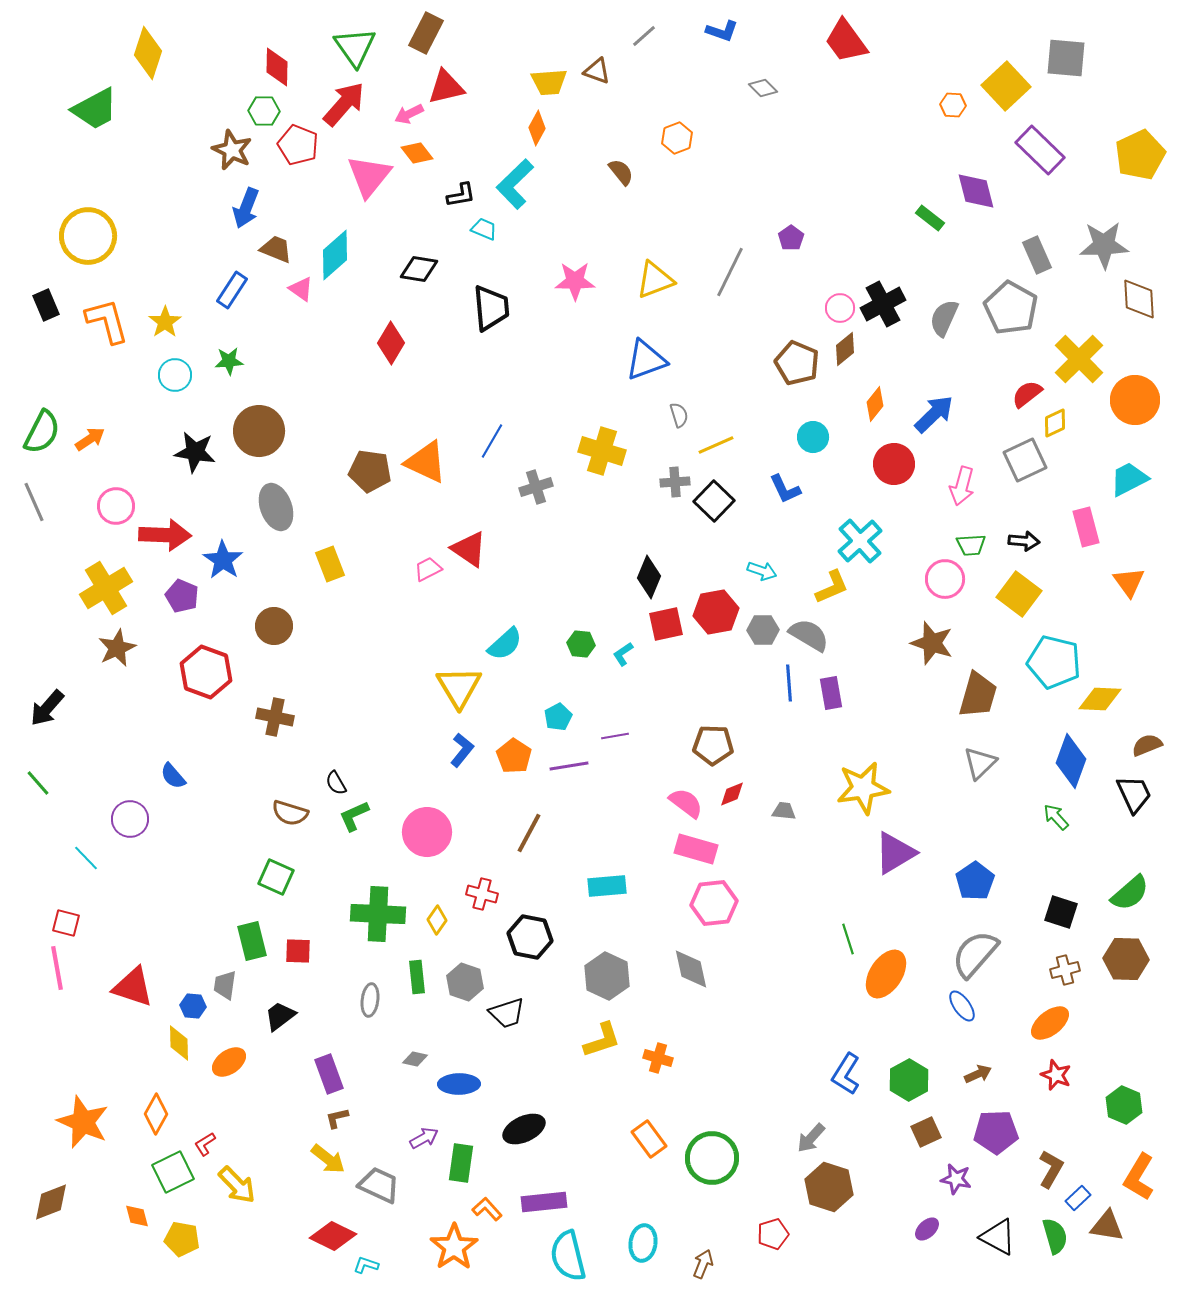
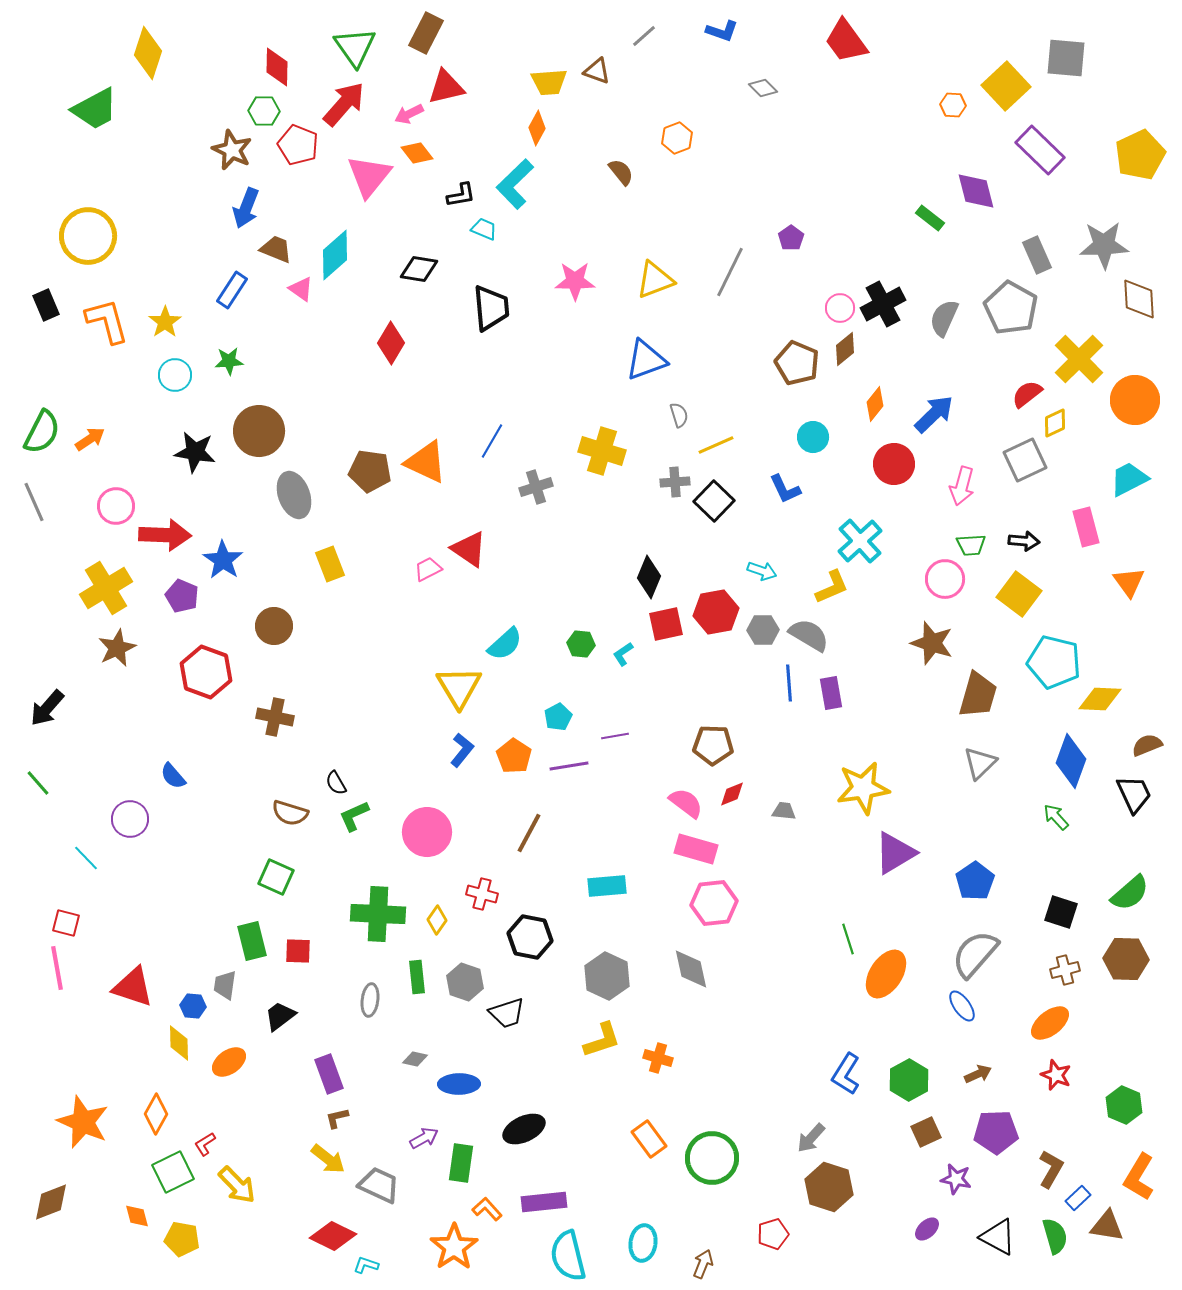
gray ellipse at (276, 507): moved 18 px right, 12 px up
